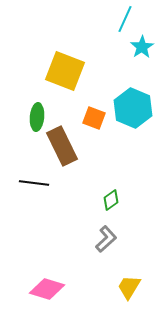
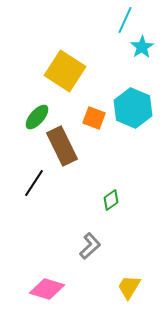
cyan line: moved 1 px down
yellow square: rotated 12 degrees clockwise
green ellipse: rotated 36 degrees clockwise
black line: rotated 64 degrees counterclockwise
gray L-shape: moved 16 px left, 7 px down
